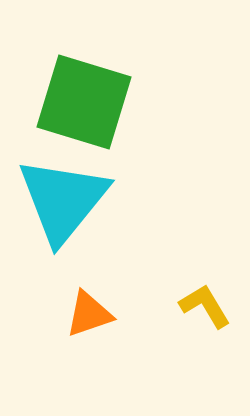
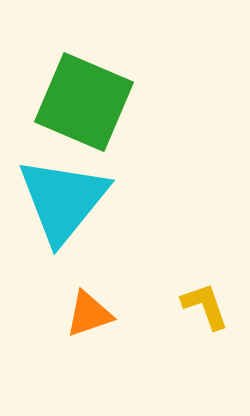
green square: rotated 6 degrees clockwise
yellow L-shape: rotated 12 degrees clockwise
